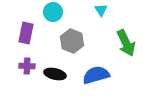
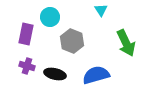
cyan circle: moved 3 px left, 5 px down
purple rectangle: moved 1 px down
purple cross: rotated 14 degrees clockwise
